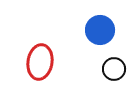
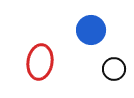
blue circle: moved 9 px left
